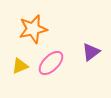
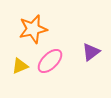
pink ellipse: moved 1 px left, 2 px up
